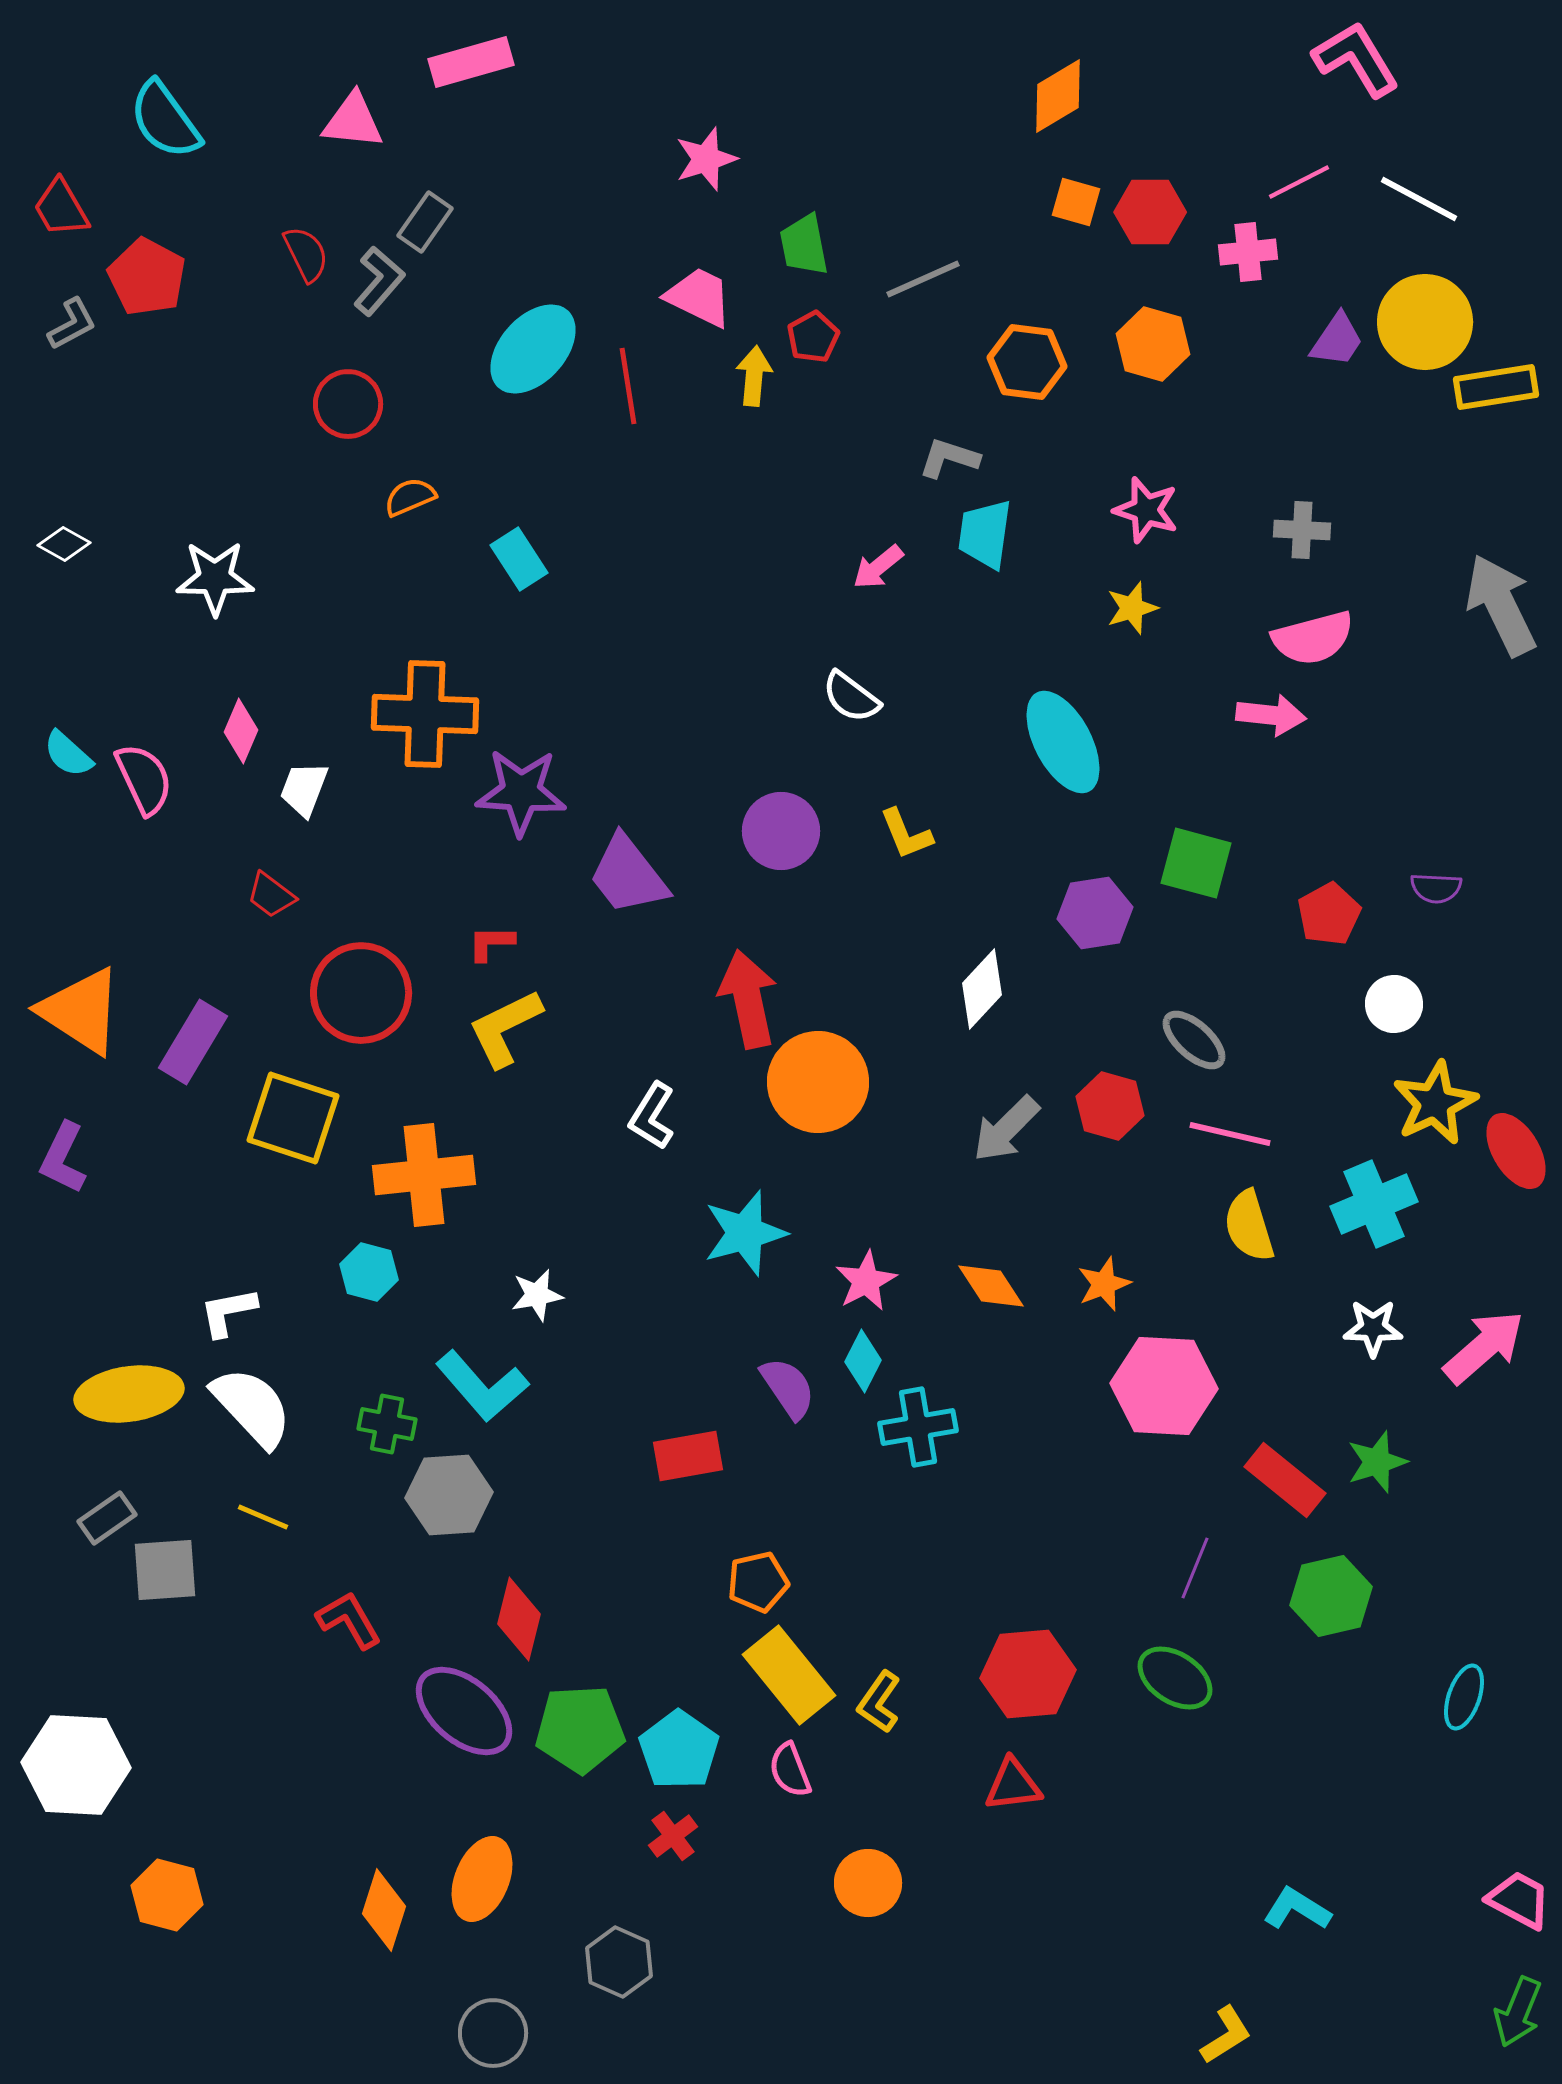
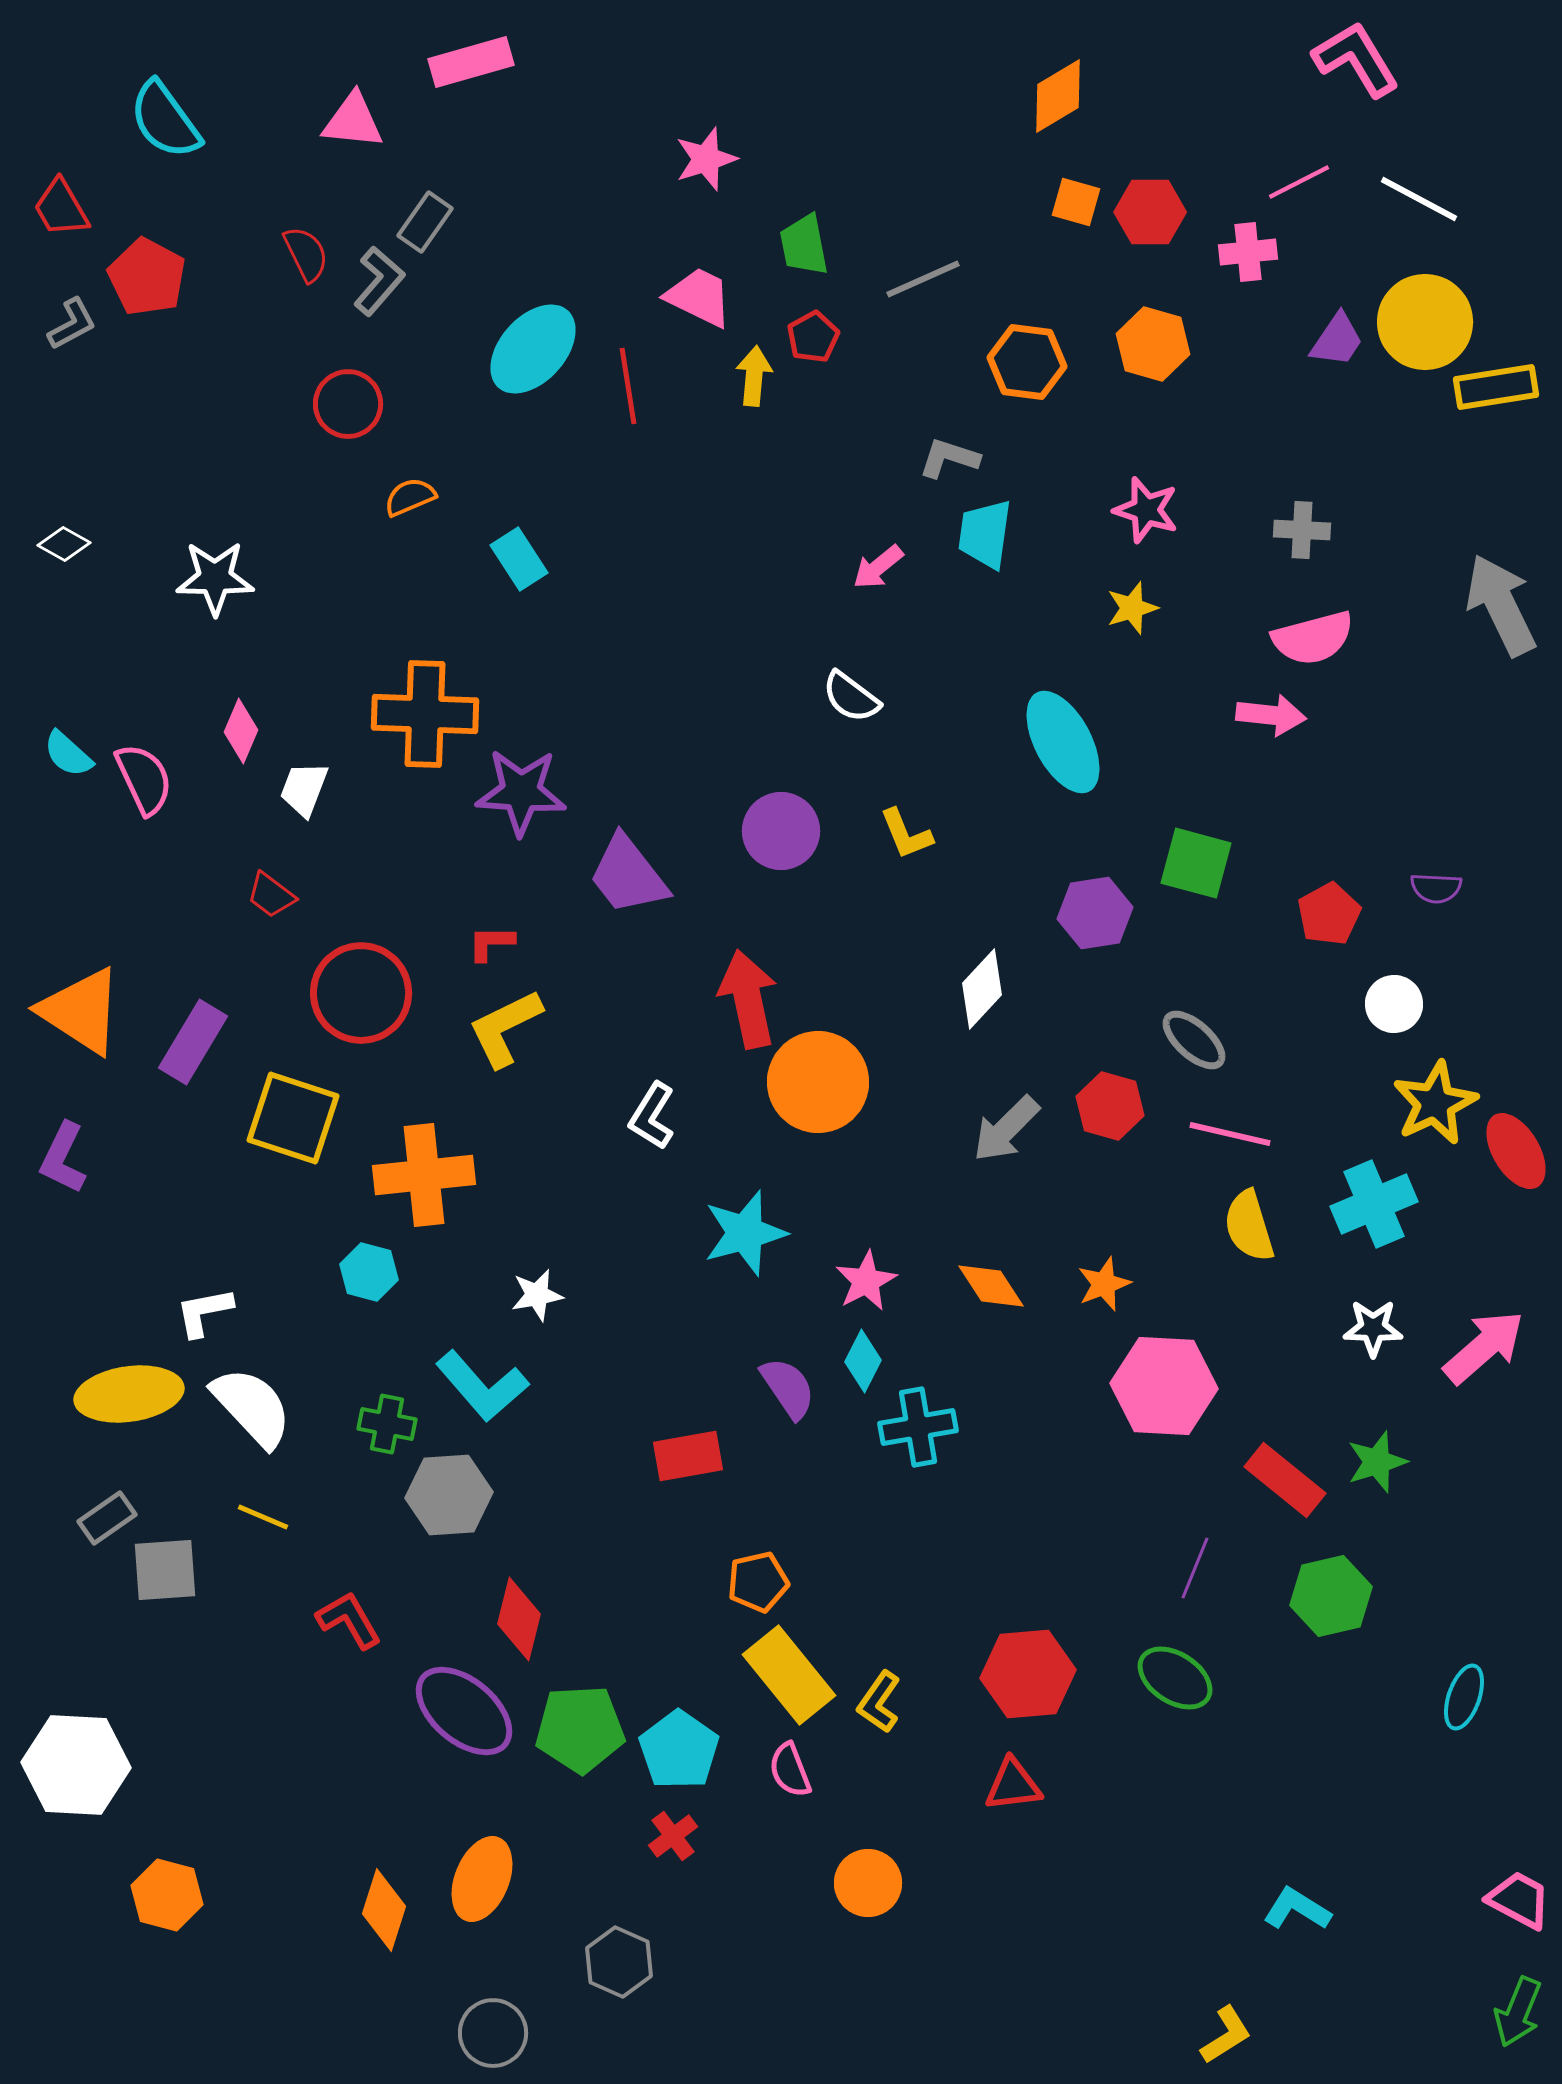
white L-shape at (228, 1312): moved 24 px left
